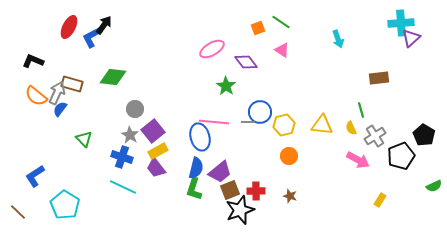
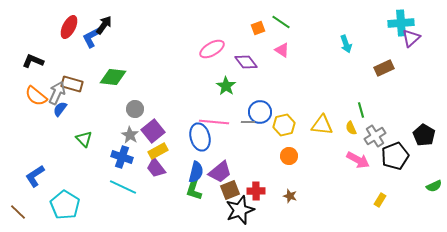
cyan arrow at (338, 39): moved 8 px right, 5 px down
brown rectangle at (379, 78): moved 5 px right, 10 px up; rotated 18 degrees counterclockwise
black pentagon at (401, 156): moved 6 px left
blue semicircle at (196, 168): moved 4 px down
